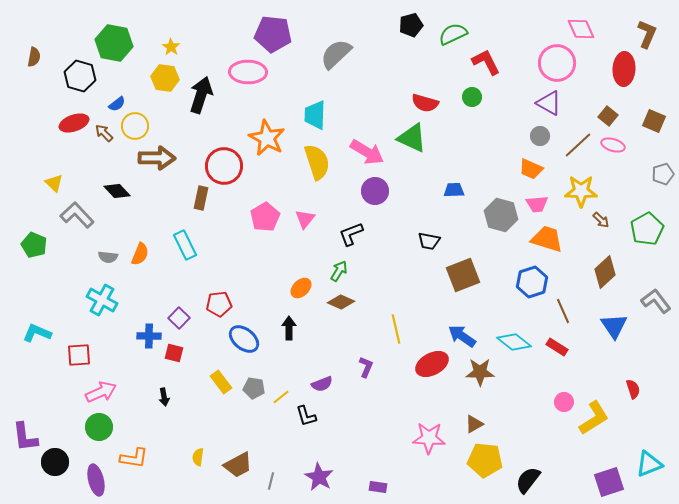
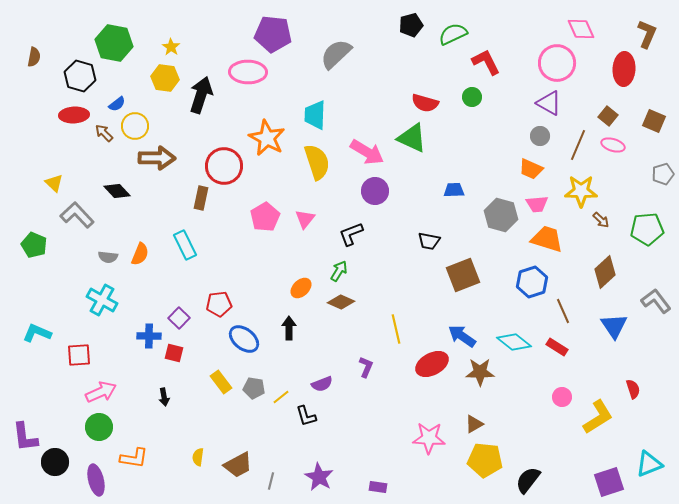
red ellipse at (74, 123): moved 8 px up; rotated 16 degrees clockwise
brown line at (578, 145): rotated 24 degrees counterclockwise
green pentagon at (647, 229): rotated 24 degrees clockwise
pink circle at (564, 402): moved 2 px left, 5 px up
yellow L-shape at (594, 418): moved 4 px right, 1 px up
